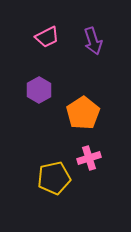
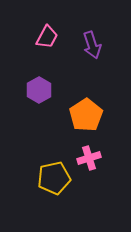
pink trapezoid: rotated 35 degrees counterclockwise
purple arrow: moved 1 px left, 4 px down
orange pentagon: moved 3 px right, 2 px down
